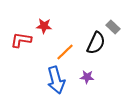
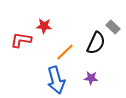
purple star: moved 4 px right, 1 px down
